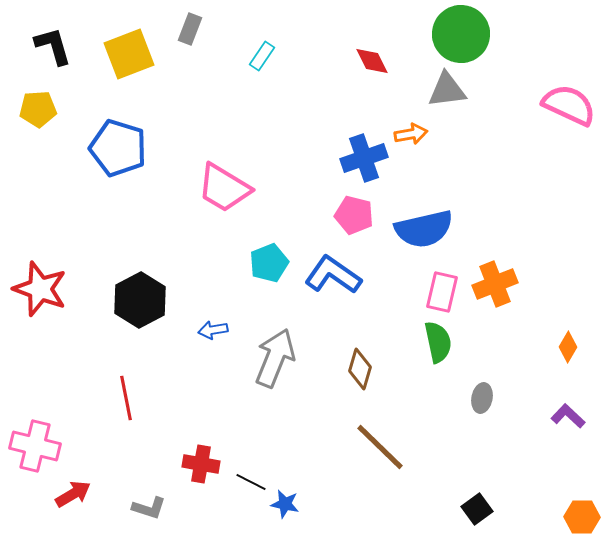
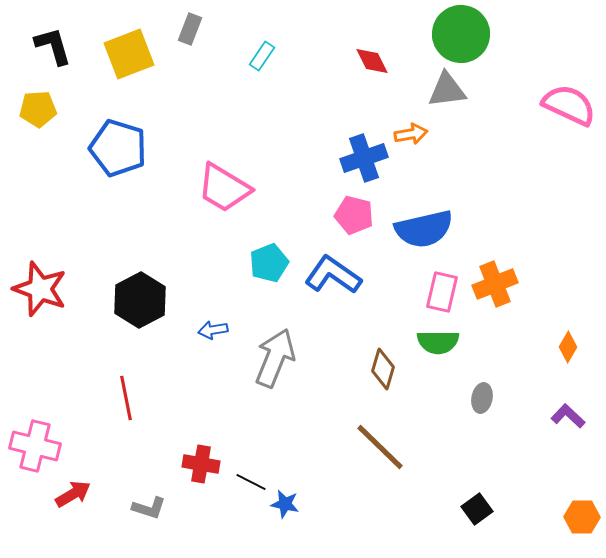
green semicircle: rotated 102 degrees clockwise
brown diamond: moved 23 px right
